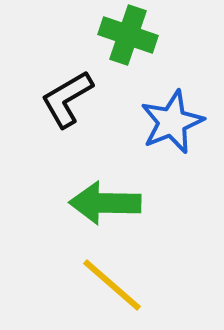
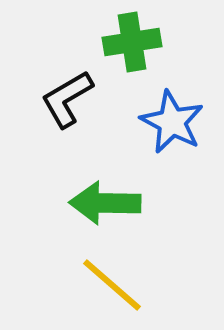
green cross: moved 4 px right, 7 px down; rotated 28 degrees counterclockwise
blue star: rotated 22 degrees counterclockwise
